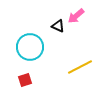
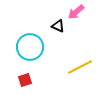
pink arrow: moved 4 px up
